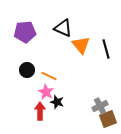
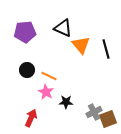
black star: moved 9 px right; rotated 16 degrees counterclockwise
gray cross: moved 6 px left, 6 px down
red arrow: moved 9 px left, 7 px down; rotated 24 degrees clockwise
